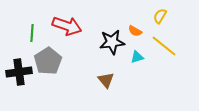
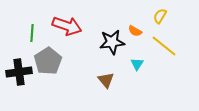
cyan triangle: moved 7 px down; rotated 40 degrees counterclockwise
